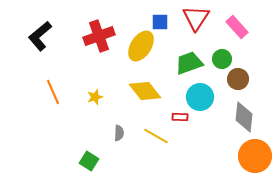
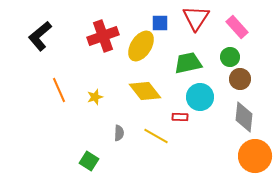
blue square: moved 1 px down
red cross: moved 4 px right
green circle: moved 8 px right, 2 px up
green trapezoid: moved 1 px left; rotated 8 degrees clockwise
brown circle: moved 2 px right
orange line: moved 6 px right, 2 px up
